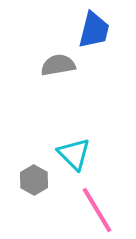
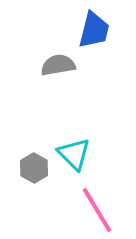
gray hexagon: moved 12 px up
